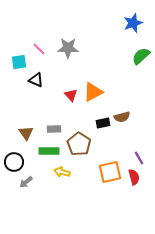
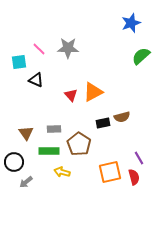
blue star: moved 2 px left
